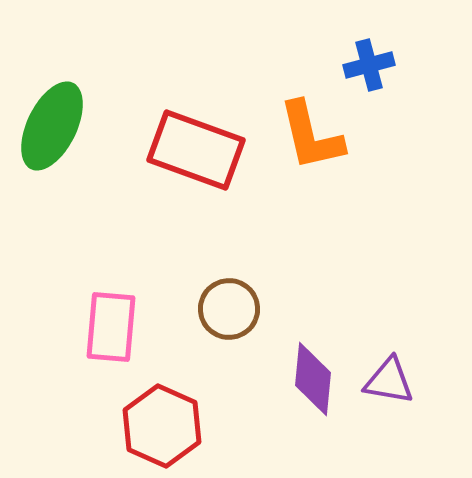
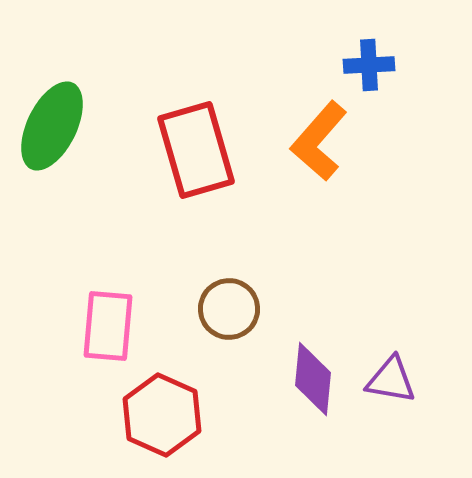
blue cross: rotated 12 degrees clockwise
orange L-shape: moved 8 px right, 5 px down; rotated 54 degrees clockwise
red rectangle: rotated 54 degrees clockwise
pink rectangle: moved 3 px left, 1 px up
purple triangle: moved 2 px right, 1 px up
red hexagon: moved 11 px up
